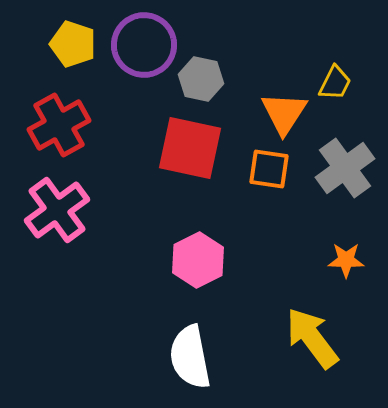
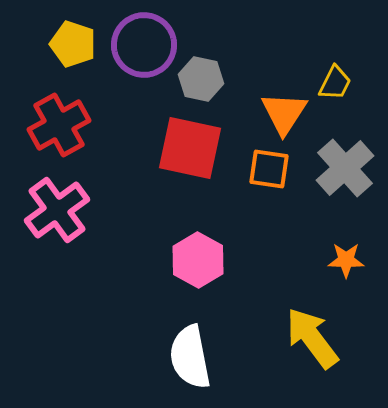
gray cross: rotated 6 degrees counterclockwise
pink hexagon: rotated 4 degrees counterclockwise
